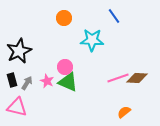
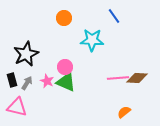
black star: moved 7 px right, 3 px down
pink line: rotated 15 degrees clockwise
green triangle: moved 2 px left
